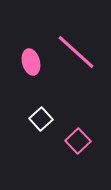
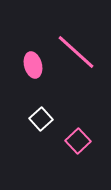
pink ellipse: moved 2 px right, 3 px down
